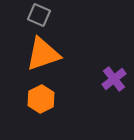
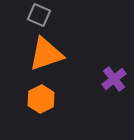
orange triangle: moved 3 px right
